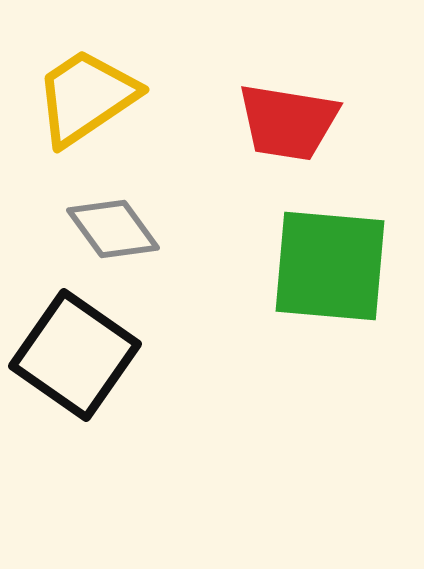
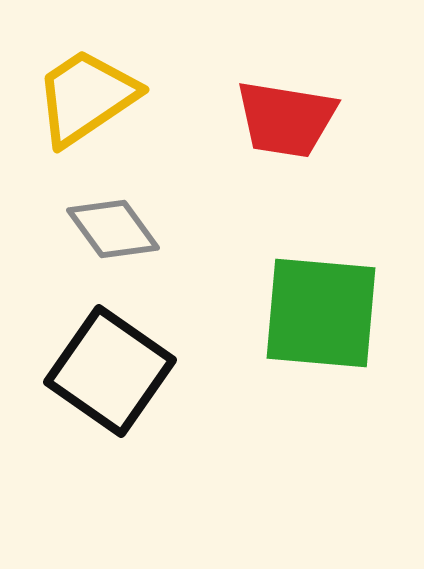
red trapezoid: moved 2 px left, 3 px up
green square: moved 9 px left, 47 px down
black square: moved 35 px right, 16 px down
